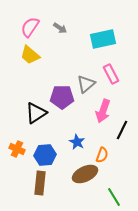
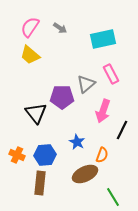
black triangle: rotated 35 degrees counterclockwise
orange cross: moved 6 px down
green line: moved 1 px left
